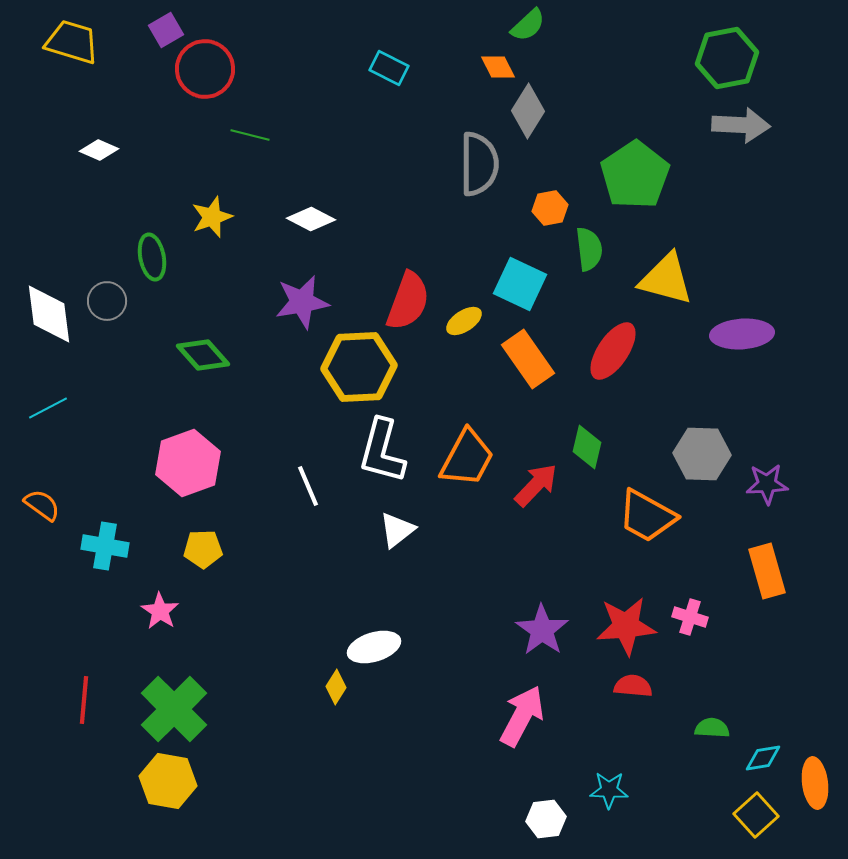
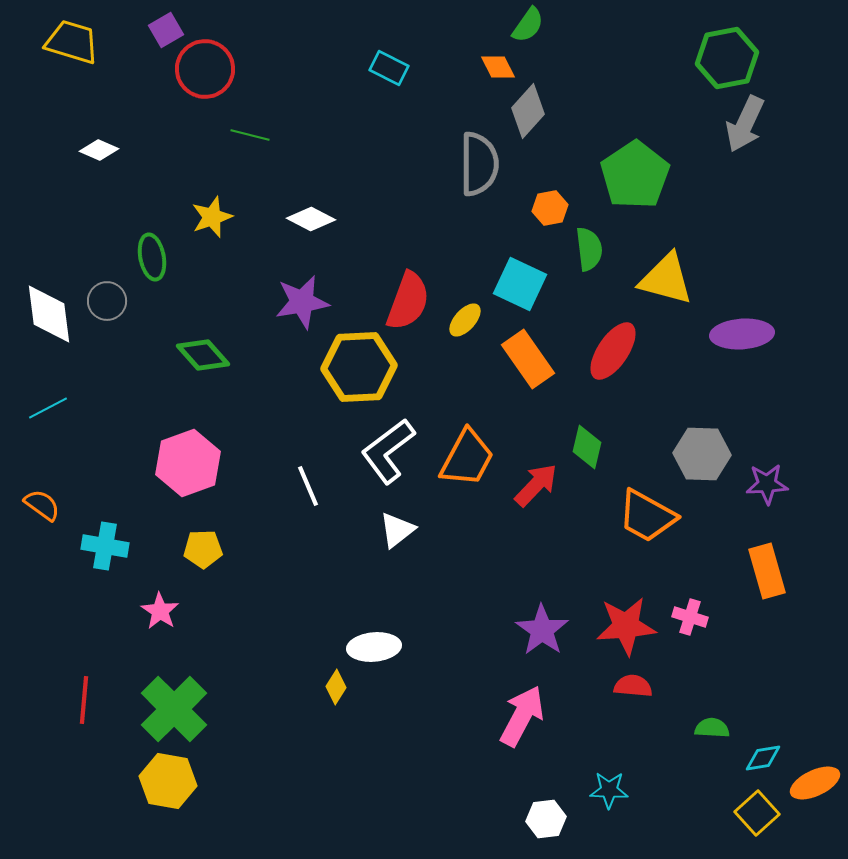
green semicircle at (528, 25): rotated 12 degrees counterclockwise
gray diamond at (528, 111): rotated 10 degrees clockwise
gray arrow at (741, 125): moved 4 px right, 1 px up; rotated 112 degrees clockwise
yellow ellipse at (464, 321): moved 1 px right, 1 px up; rotated 15 degrees counterclockwise
white L-shape at (382, 451): moved 6 px right; rotated 38 degrees clockwise
white ellipse at (374, 647): rotated 12 degrees clockwise
orange ellipse at (815, 783): rotated 72 degrees clockwise
yellow square at (756, 815): moved 1 px right, 2 px up
